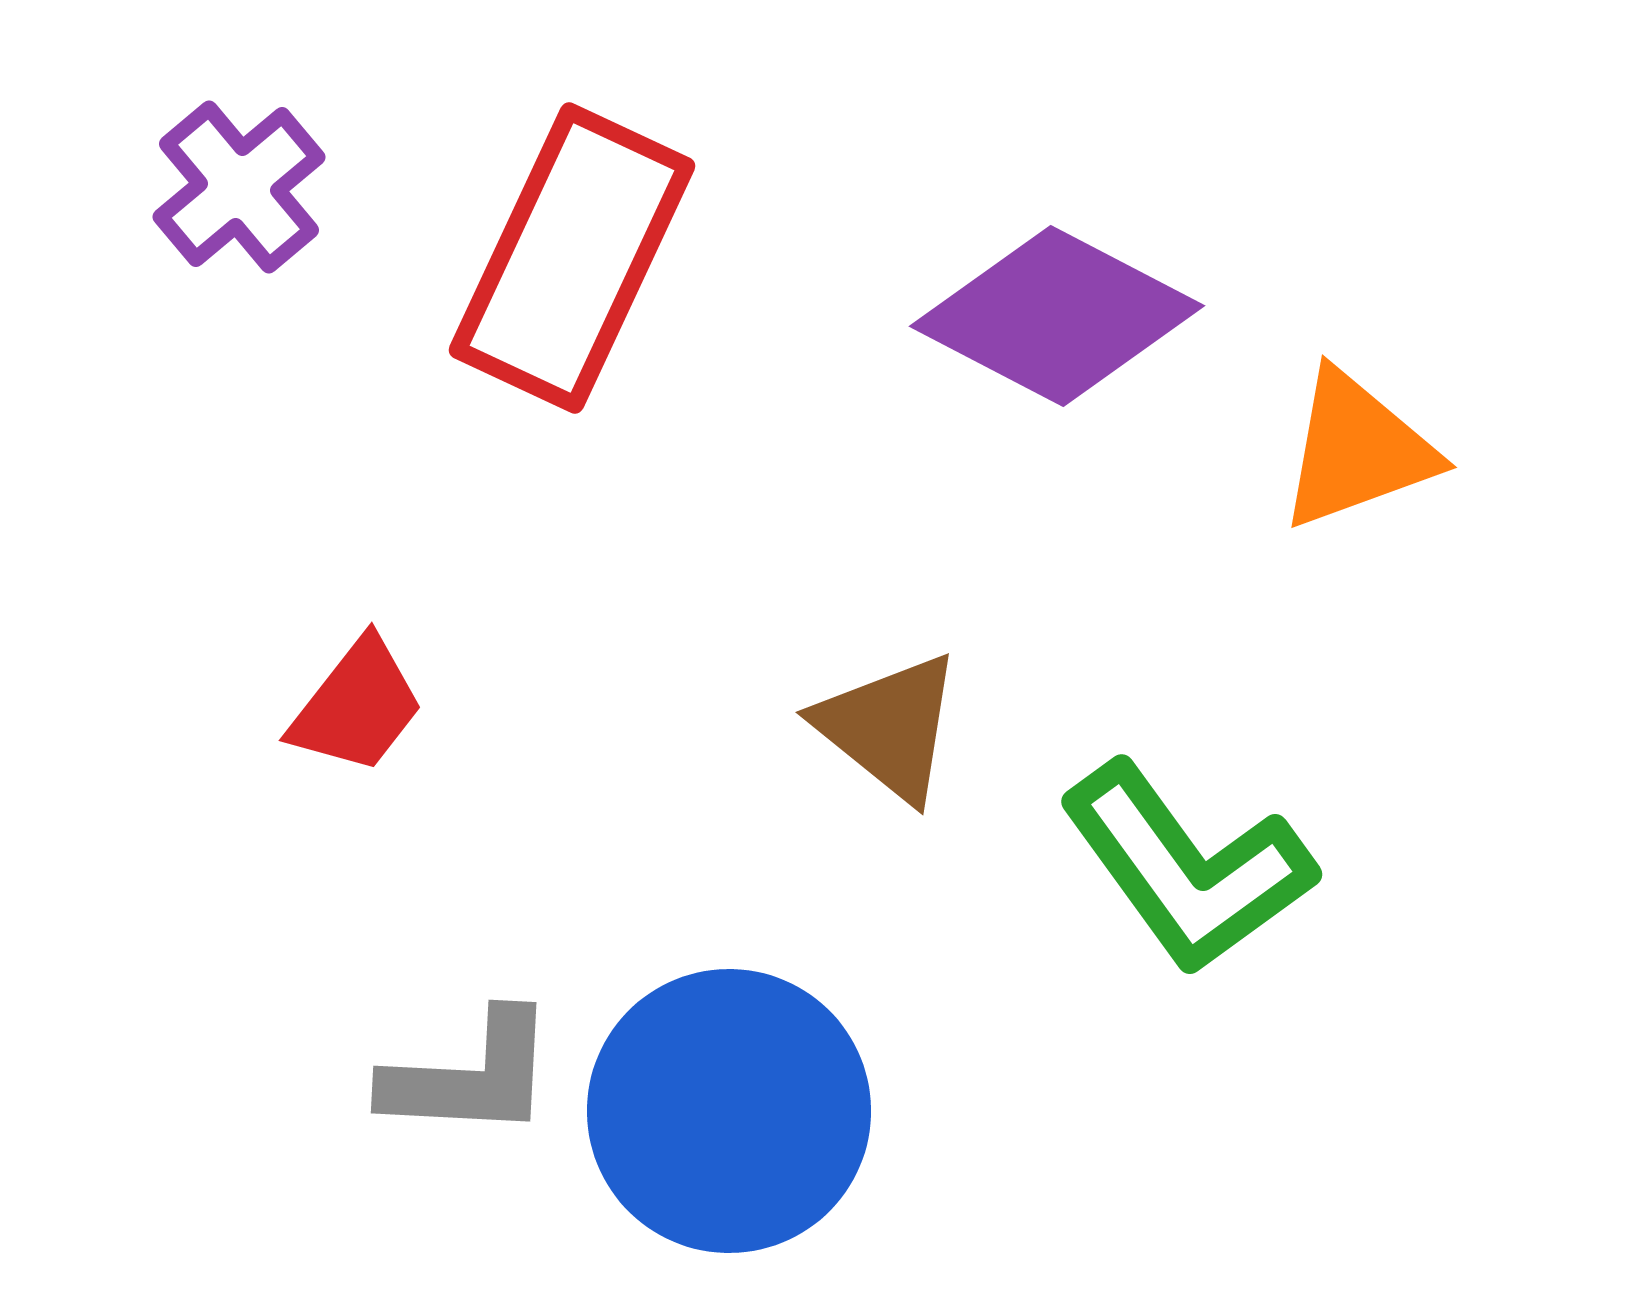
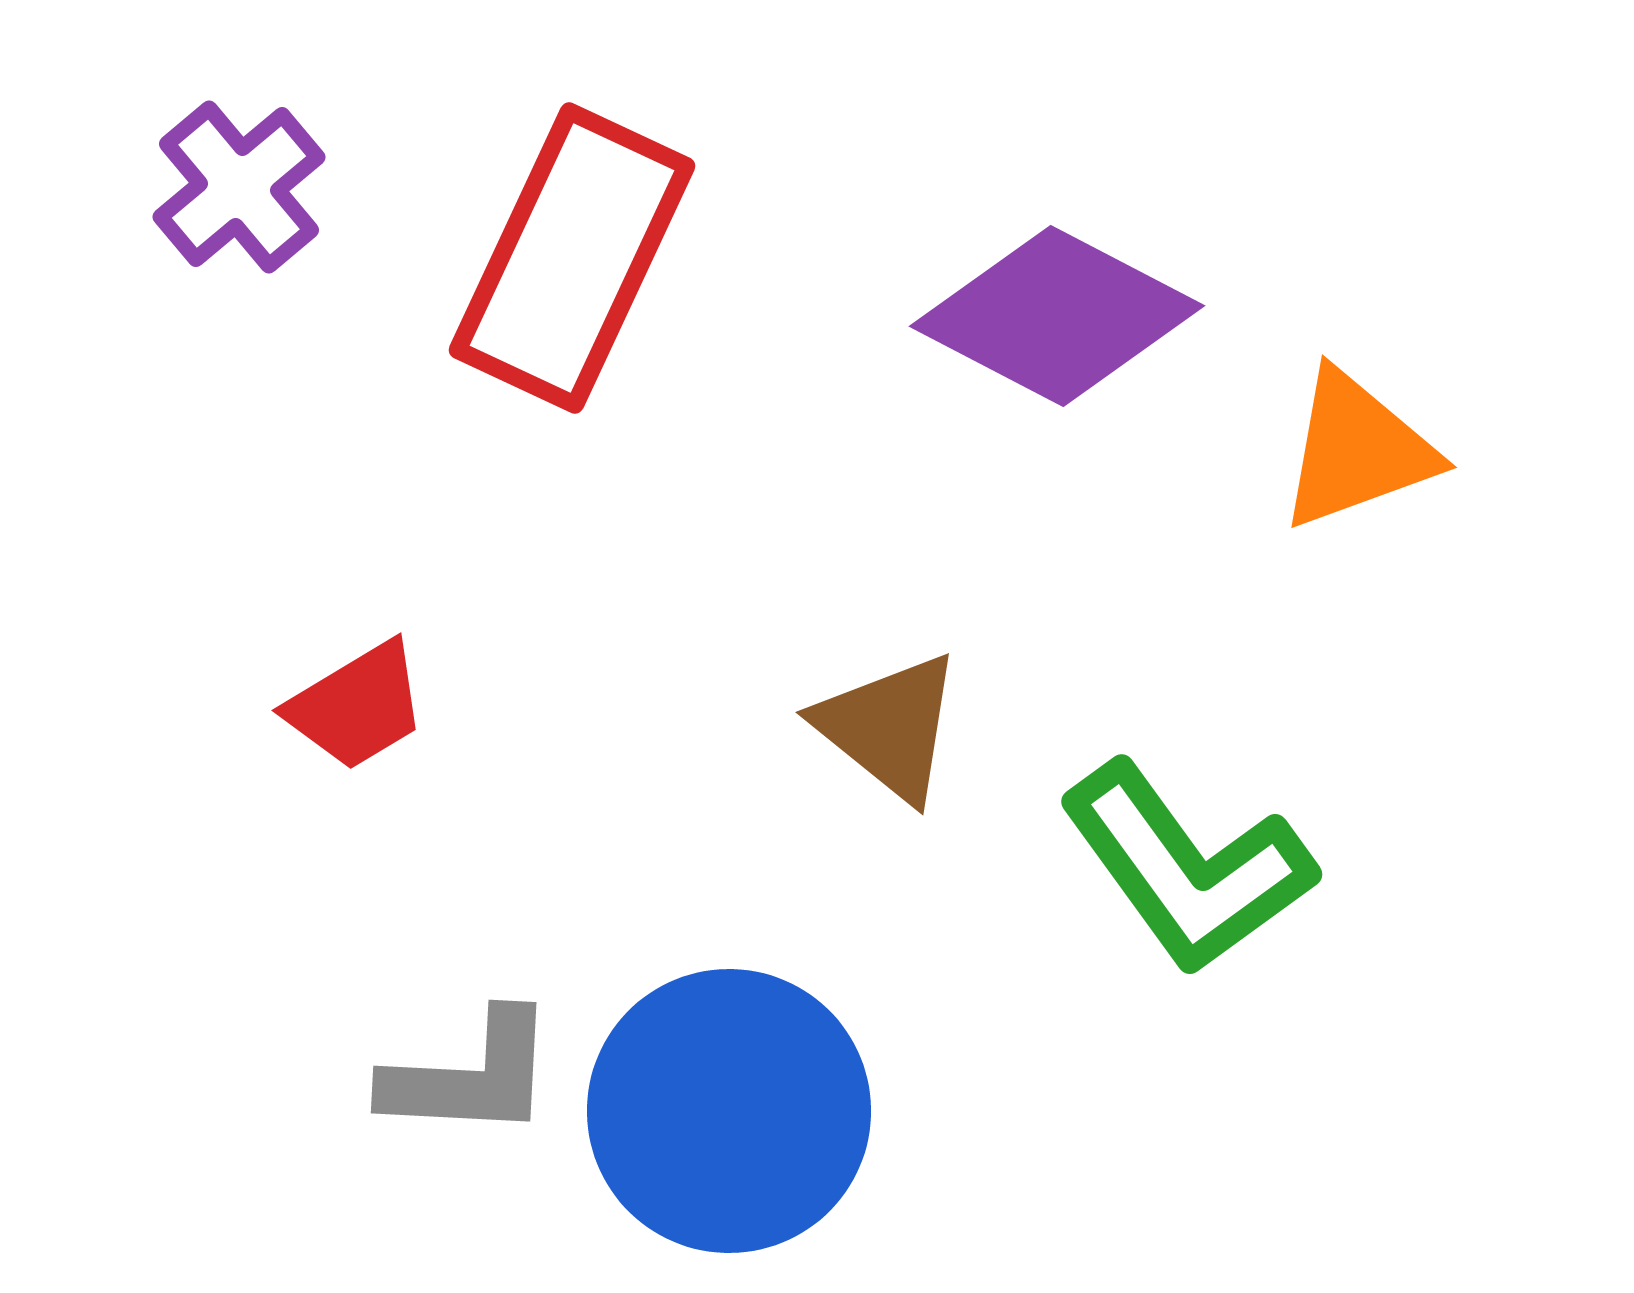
red trapezoid: rotated 21 degrees clockwise
